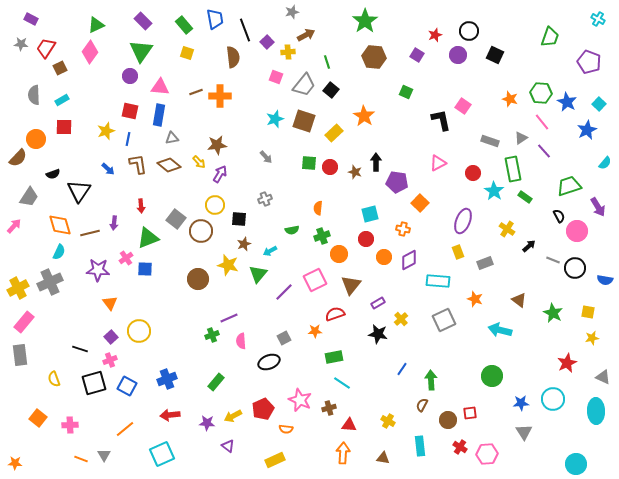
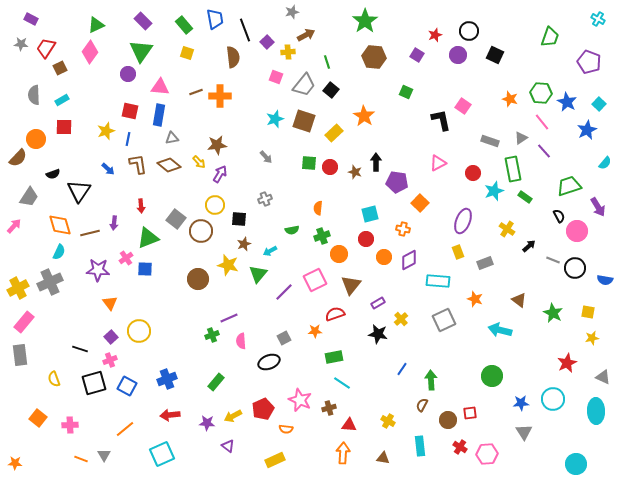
purple circle at (130, 76): moved 2 px left, 2 px up
cyan star at (494, 191): rotated 18 degrees clockwise
